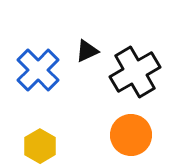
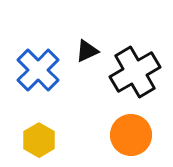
yellow hexagon: moved 1 px left, 6 px up
